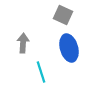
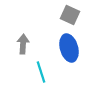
gray square: moved 7 px right
gray arrow: moved 1 px down
